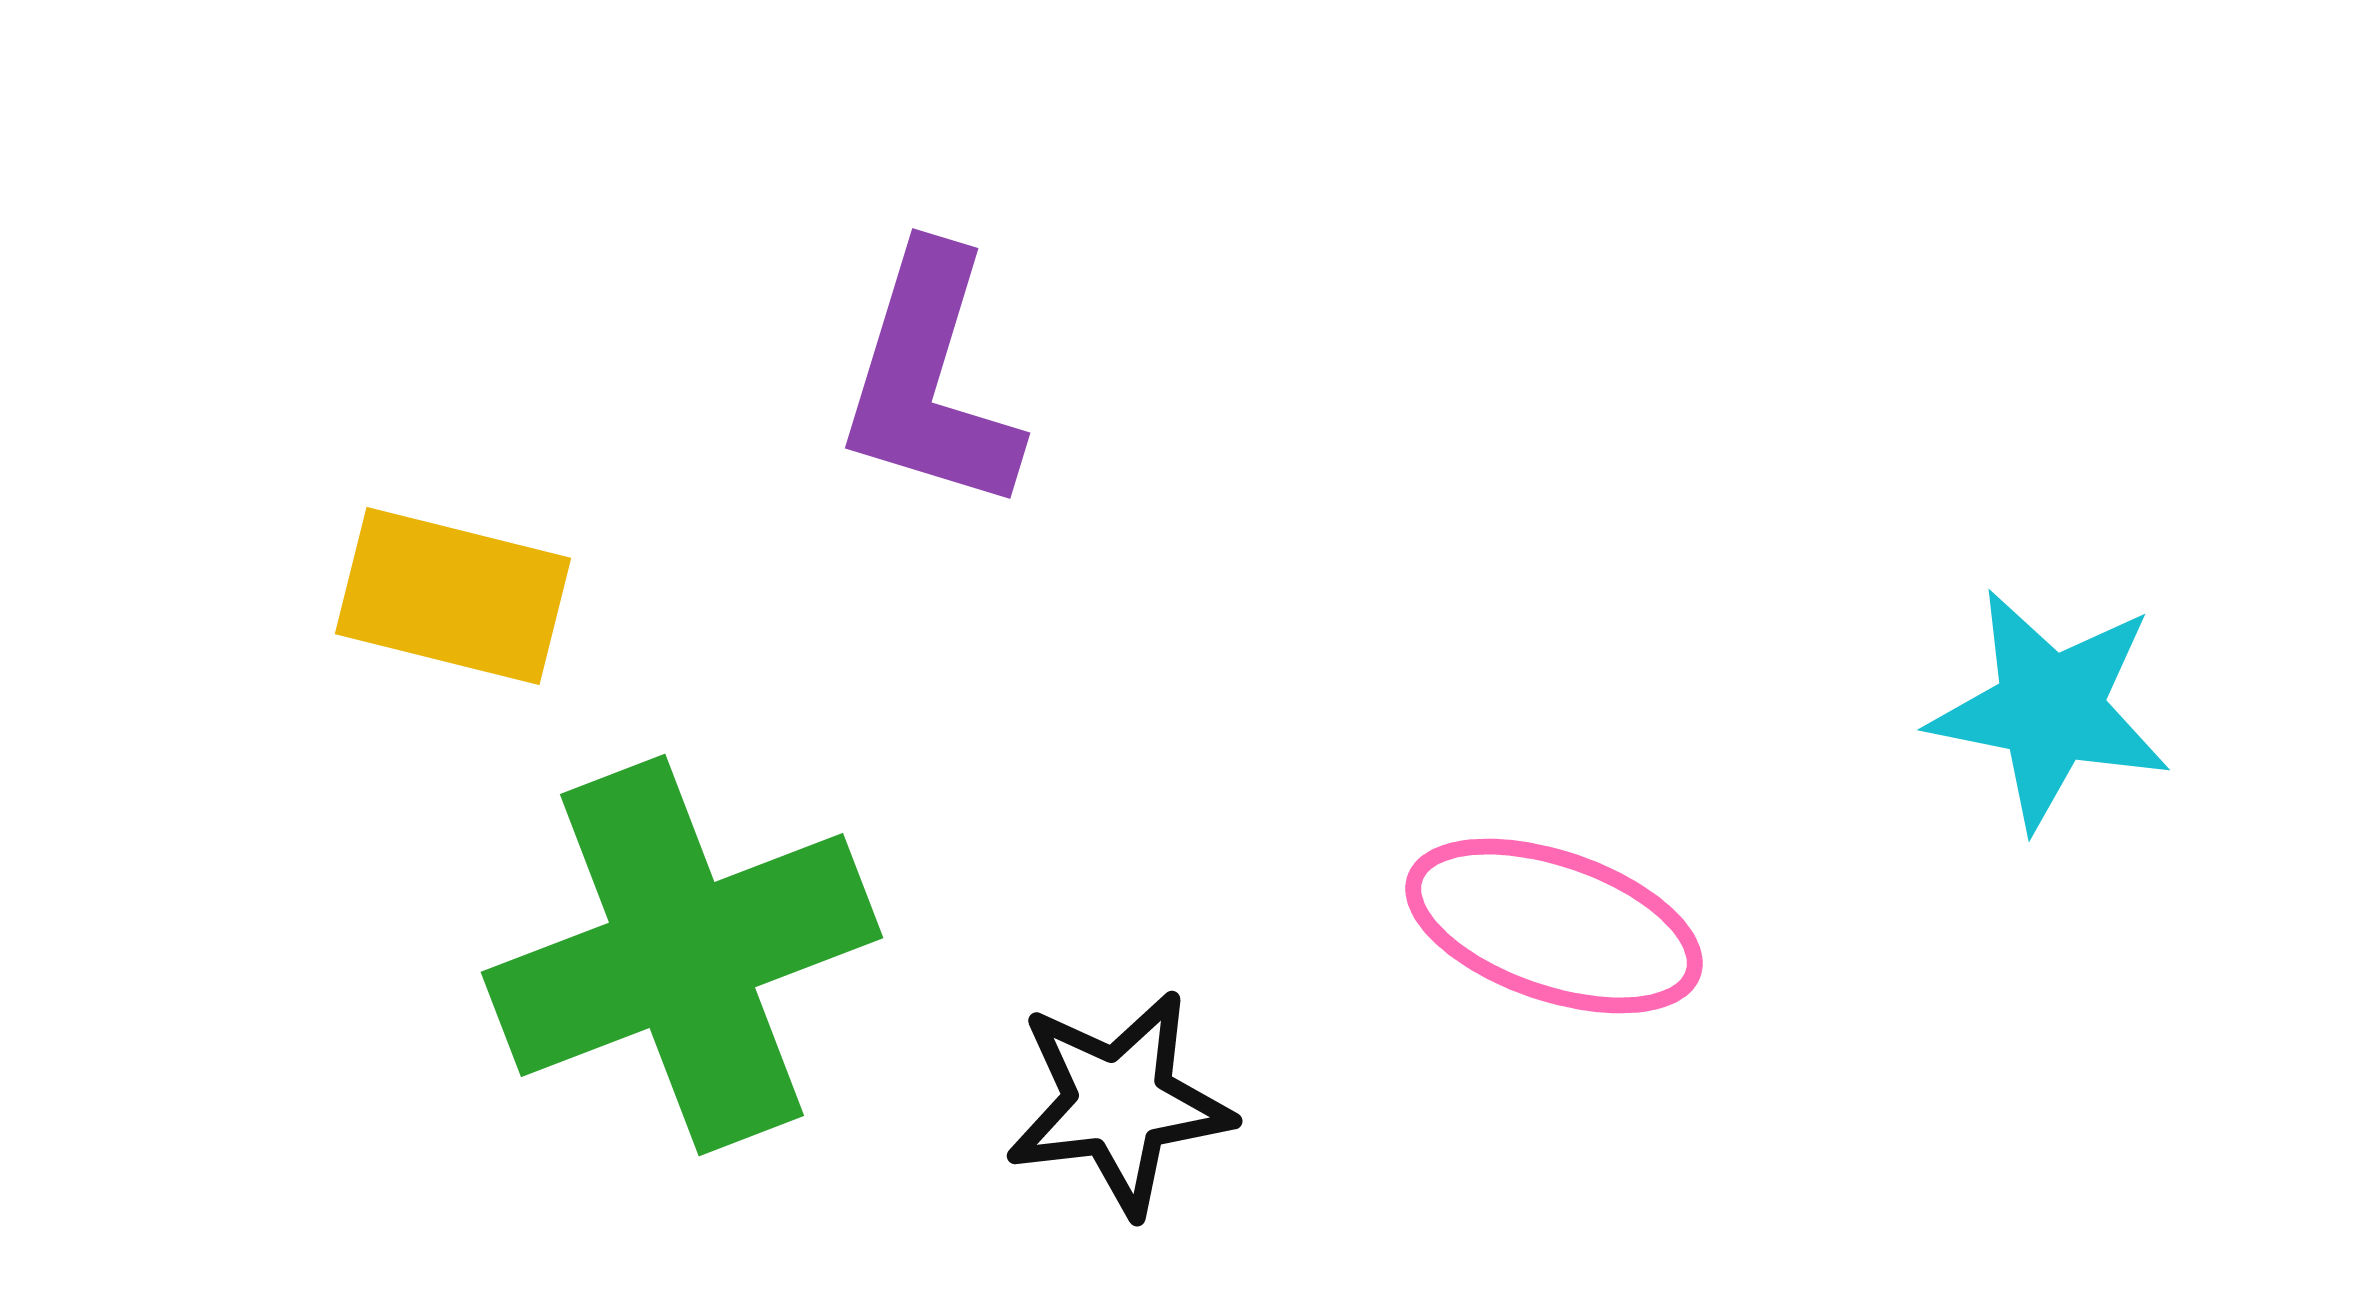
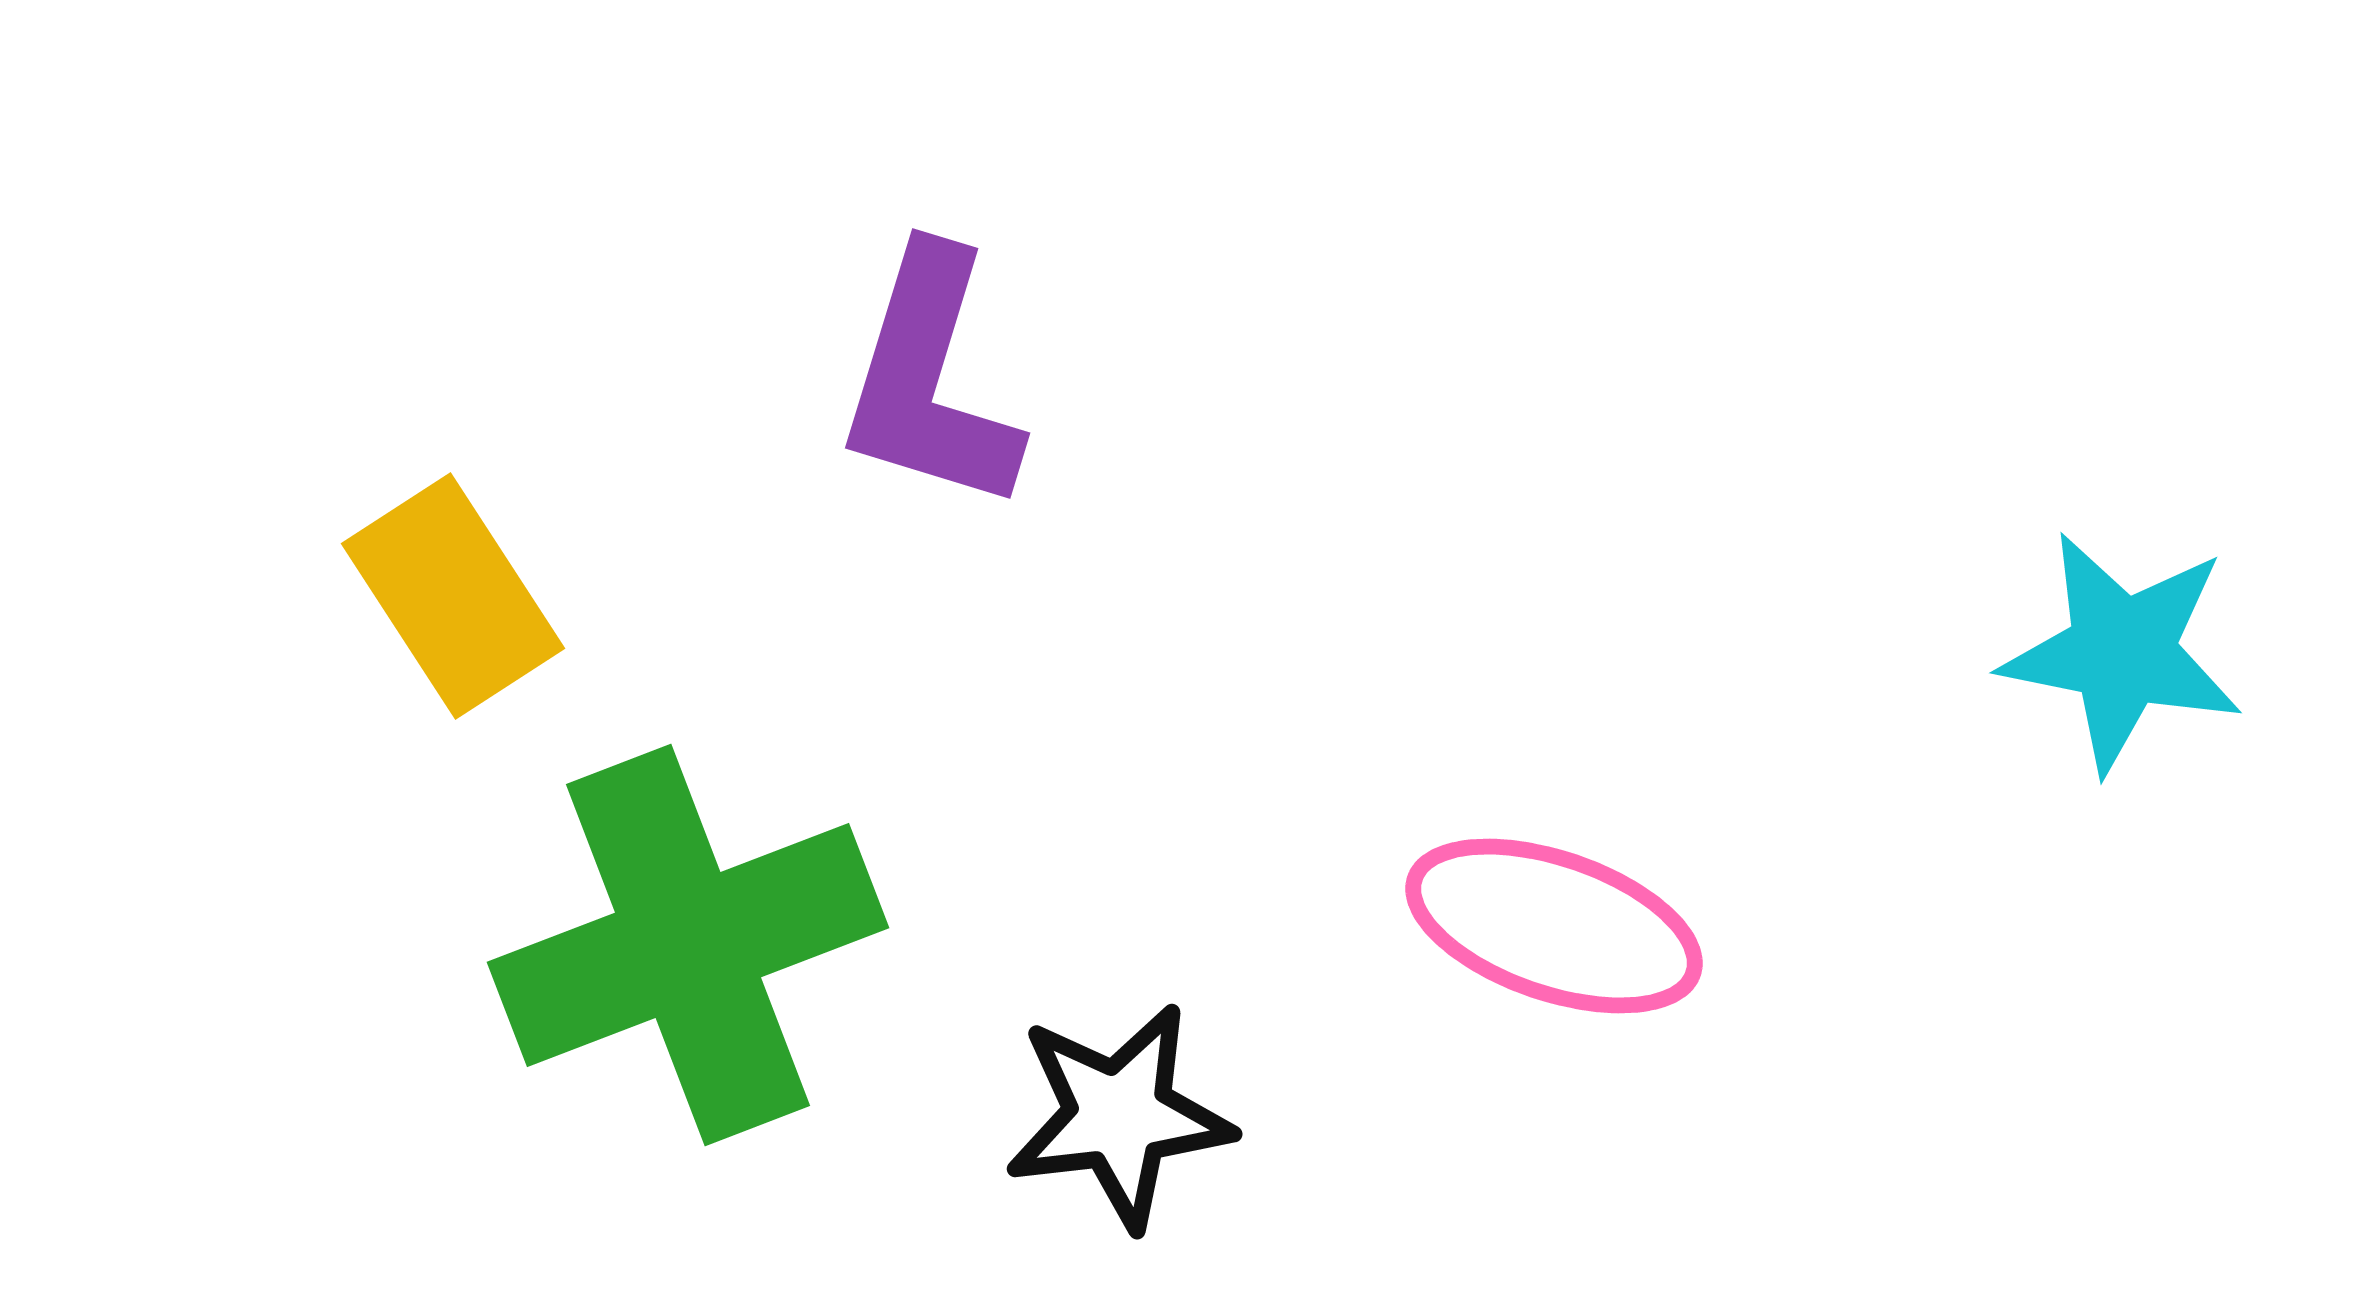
yellow rectangle: rotated 43 degrees clockwise
cyan star: moved 72 px right, 57 px up
green cross: moved 6 px right, 10 px up
black star: moved 13 px down
